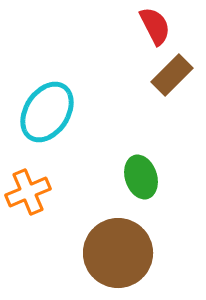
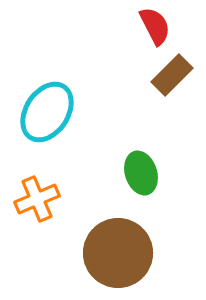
green ellipse: moved 4 px up
orange cross: moved 9 px right, 7 px down
